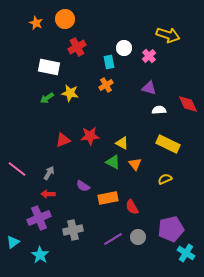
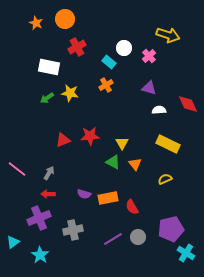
cyan rectangle: rotated 40 degrees counterclockwise
yellow triangle: rotated 32 degrees clockwise
purple semicircle: moved 1 px right, 8 px down; rotated 16 degrees counterclockwise
